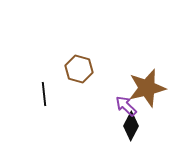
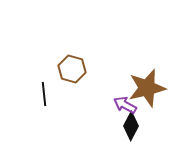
brown hexagon: moved 7 px left
purple arrow: moved 1 px left, 1 px up; rotated 15 degrees counterclockwise
